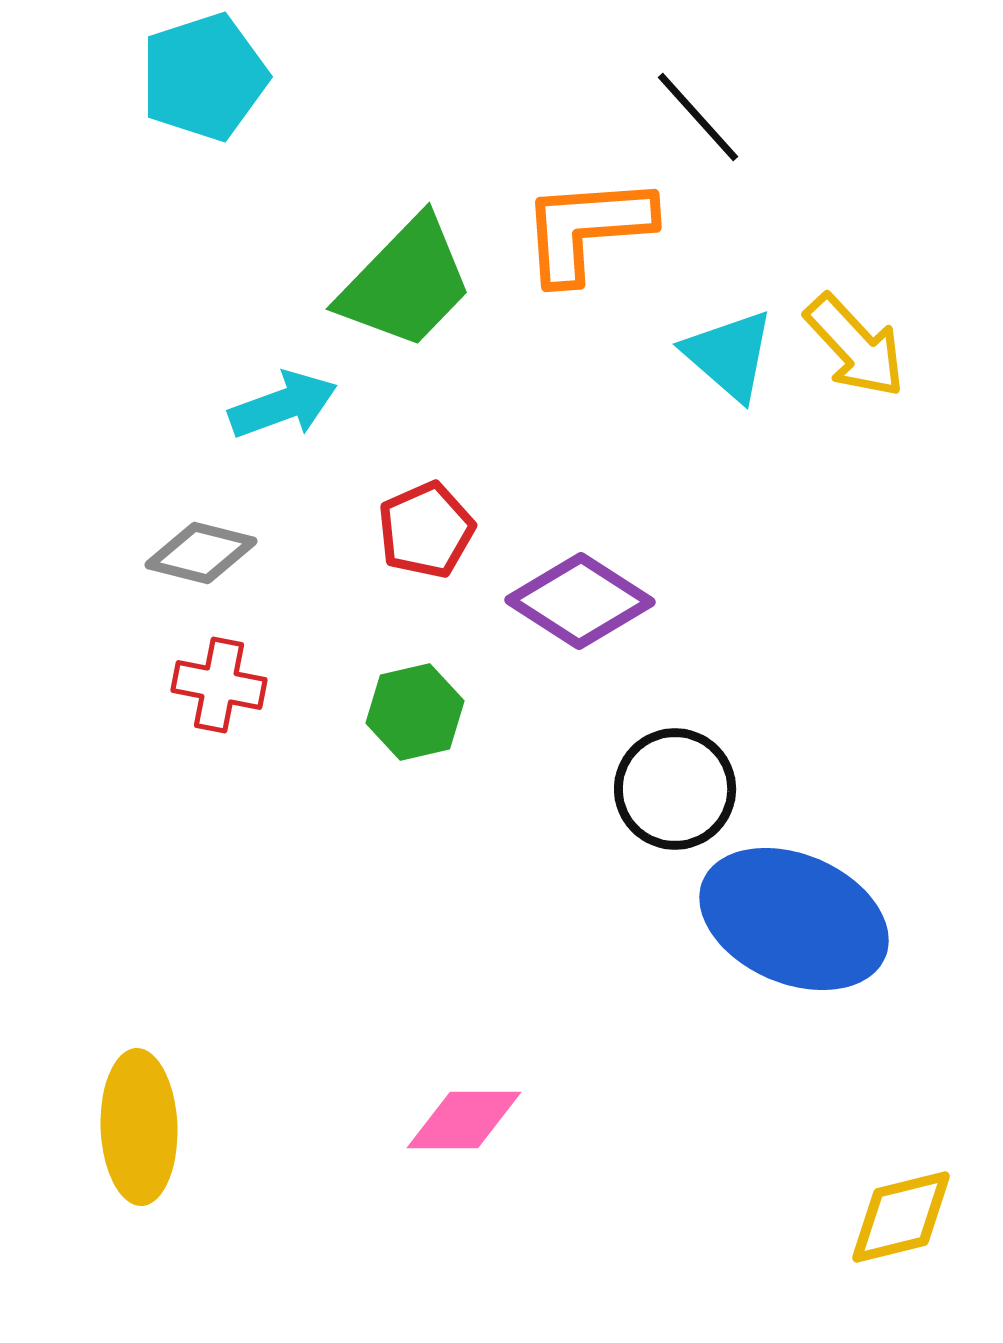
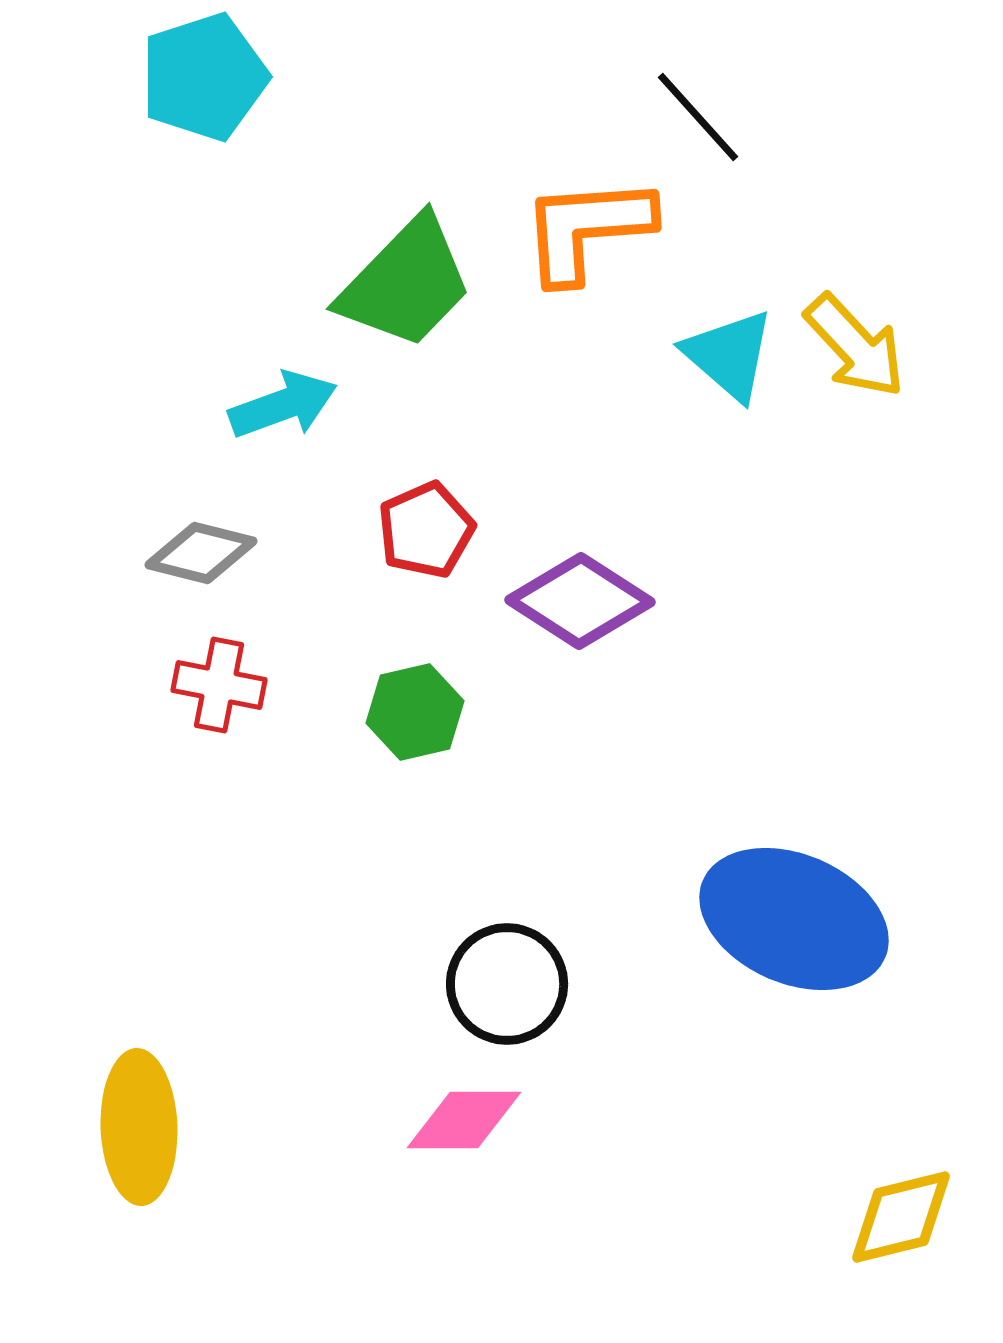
black circle: moved 168 px left, 195 px down
